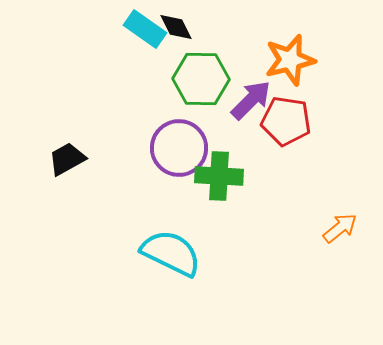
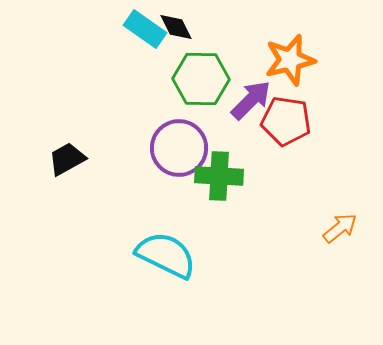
cyan semicircle: moved 5 px left, 2 px down
